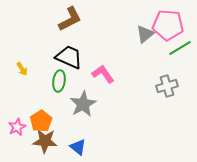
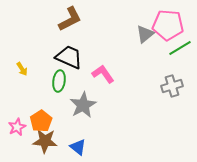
gray cross: moved 5 px right
gray star: moved 1 px down
